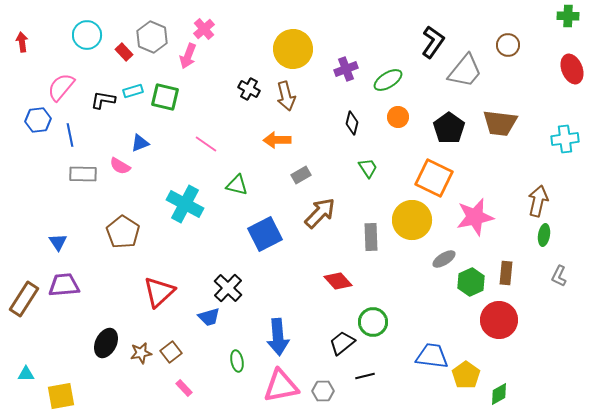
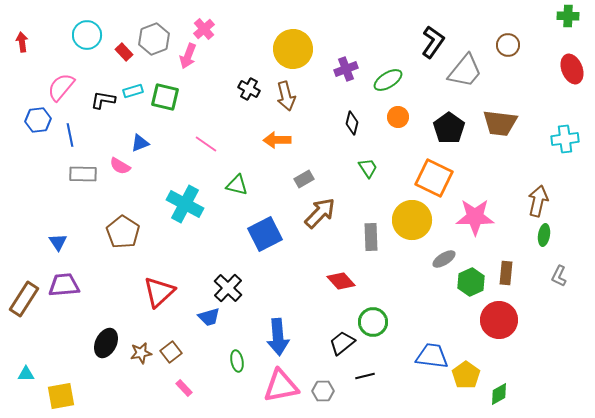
gray hexagon at (152, 37): moved 2 px right, 2 px down; rotated 16 degrees clockwise
gray rectangle at (301, 175): moved 3 px right, 4 px down
pink star at (475, 217): rotated 12 degrees clockwise
red diamond at (338, 281): moved 3 px right
